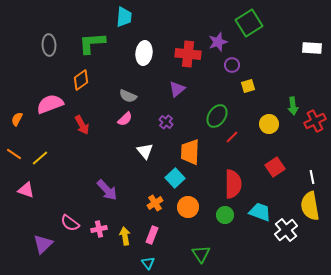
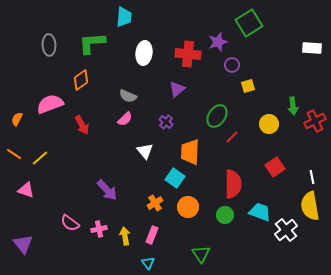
cyan square at (175, 178): rotated 12 degrees counterclockwise
purple triangle at (43, 244): moved 20 px left; rotated 25 degrees counterclockwise
